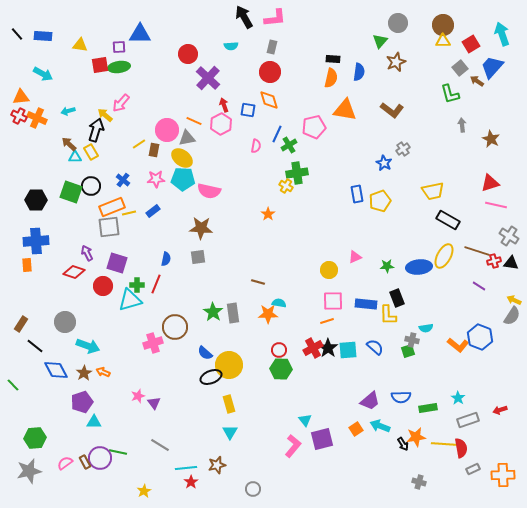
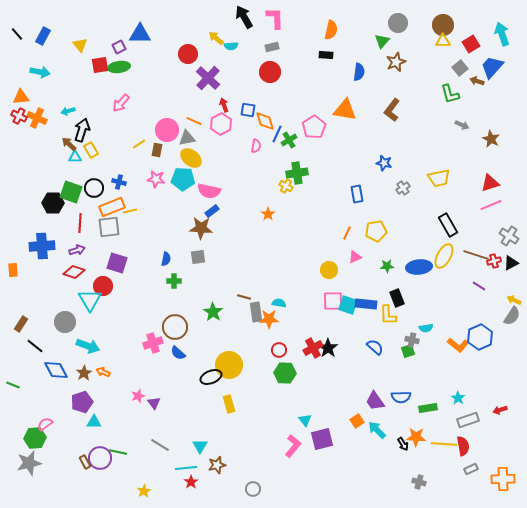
pink L-shape at (275, 18): rotated 85 degrees counterclockwise
blue rectangle at (43, 36): rotated 66 degrees counterclockwise
green triangle at (380, 41): moved 2 px right
yellow triangle at (80, 45): rotated 42 degrees clockwise
purple square at (119, 47): rotated 24 degrees counterclockwise
gray rectangle at (272, 47): rotated 64 degrees clockwise
black rectangle at (333, 59): moved 7 px left, 4 px up
cyan arrow at (43, 74): moved 3 px left, 2 px up; rotated 18 degrees counterclockwise
orange semicircle at (331, 78): moved 48 px up
brown arrow at (477, 81): rotated 16 degrees counterclockwise
orange diamond at (269, 100): moved 4 px left, 21 px down
brown L-shape at (392, 110): rotated 90 degrees clockwise
yellow arrow at (105, 115): moved 111 px right, 77 px up
gray arrow at (462, 125): rotated 120 degrees clockwise
pink pentagon at (314, 127): rotated 20 degrees counterclockwise
black arrow at (96, 130): moved 14 px left
green cross at (289, 145): moved 5 px up
gray cross at (403, 149): moved 39 px down
brown rectangle at (154, 150): moved 3 px right
yellow rectangle at (91, 152): moved 2 px up
yellow ellipse at (182, 158): moved 9 px right
blue star at (384, 163): rotated 14 degrees counterclockwise
pink star at (156, 179): rotated 12 degrees clockwise
blue cross at (123, 180): moved 4 px left, 2 px down; rotated 24 degrees counterclockwise
black circle at (91, 186): moved 3 px right, 2 px down
yellow trapezoid at (433, 191): moved 6 px right, 13 px up
black hexagon at (36, 200): moved 17 px right, 3 px down
yellow pentagon at (380, 201): moved 4 px left, 30 px down; rotated 10 degrees clockwise
pink line at (496, 205): moved 5 px left; rotated 35 degrees counterclockwise
blue rectangle at (153, 211): moved 59 px right
yellow line at (129, 213): moved 1 px right, 2 px up
black rectangle at (448, 220): moved 5 px down; rotated 30 degrees clockwise
blue cross at (36, 241): moved 6 px right, 5 px down
brown line at (477, 251): moved 1 px left, 4 px down
purple arrow at (87, 253): moved 10 px left, 3 px up; rotated 98 degrees clockwise
black triangle at (511, 263): rotated 35 degrees counterclockwise
orange rectangle at (27, 265): moved 14 px left, 5 px down
brown line at (258, 282): moved 14 px left, 15 px down
red line at (156, 284): moved 76 px left, 61 px up; rotated 18 degrees counterclockwise
green cross at (137, 285): moved 37 px right, 4 px up
cyan triangle at (130, 300): moved 40 px left; rotated 45 degrees counterclockwise
gray rectangle at (233, 313): moved 23 px right, 1 px up
orange star at (268, 314): moved 1 px right, 5 px down
orange line at (327, 321): moved 20 px right, 88 px up; rotated 48 degrees counterclockwise
blue hexagon at (480, 337): rotated 15 degrees clockwise
cyan square at (348, 350): moved 45 px up; rotated 24 degrees clockwise
blue semicircle at (205, 353): moved 27 px left
green hexagon at (281, 369): moved 4 px right, 4 px down
green line at (13, 385): rotated 24 degrees counterclockwise
purple trapezoid at (370, 401): moved 5 px right; rotated 95 degrees clockwise
cyan arrow at (380, 426): moved 3 px left, 4 px down; rotated 24 degrees clockwise
orange square at (356, 429): moved 1 px right, 8 px up
cyan triangle at (230, 432): moved 30 px left, 14 px down
orange star at (416, 437): rotated 12 degrees clockwise
red semicircle at (461, 448): moved 2 px right, 2 px up
pink semicircle at (65, 463): moved 20 px left, 39 px up
gray rectangle at (473, 469): moved 2 px left
gray star at (29, 471): moved 8 px up
orange cross at (503, 475): moved 4 px down
